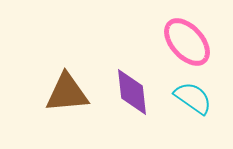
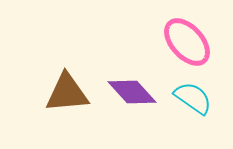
purple diamond: rotated 36 degrees counterclockwise
